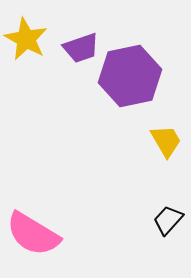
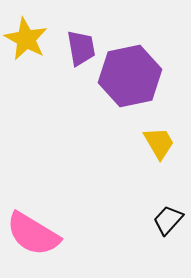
purple trapezoid: rotated 81 degrees counterclockwise
yellow trapezoid: moved 7 px left, 2 px down
